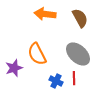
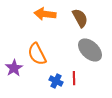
gray ellipse: moved 12 px right, 4 px up
purple star: rotated 12 degrees counterclockwise
